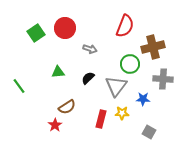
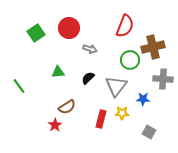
red circle: moved 4 px right
green circle: moved 4 px up
